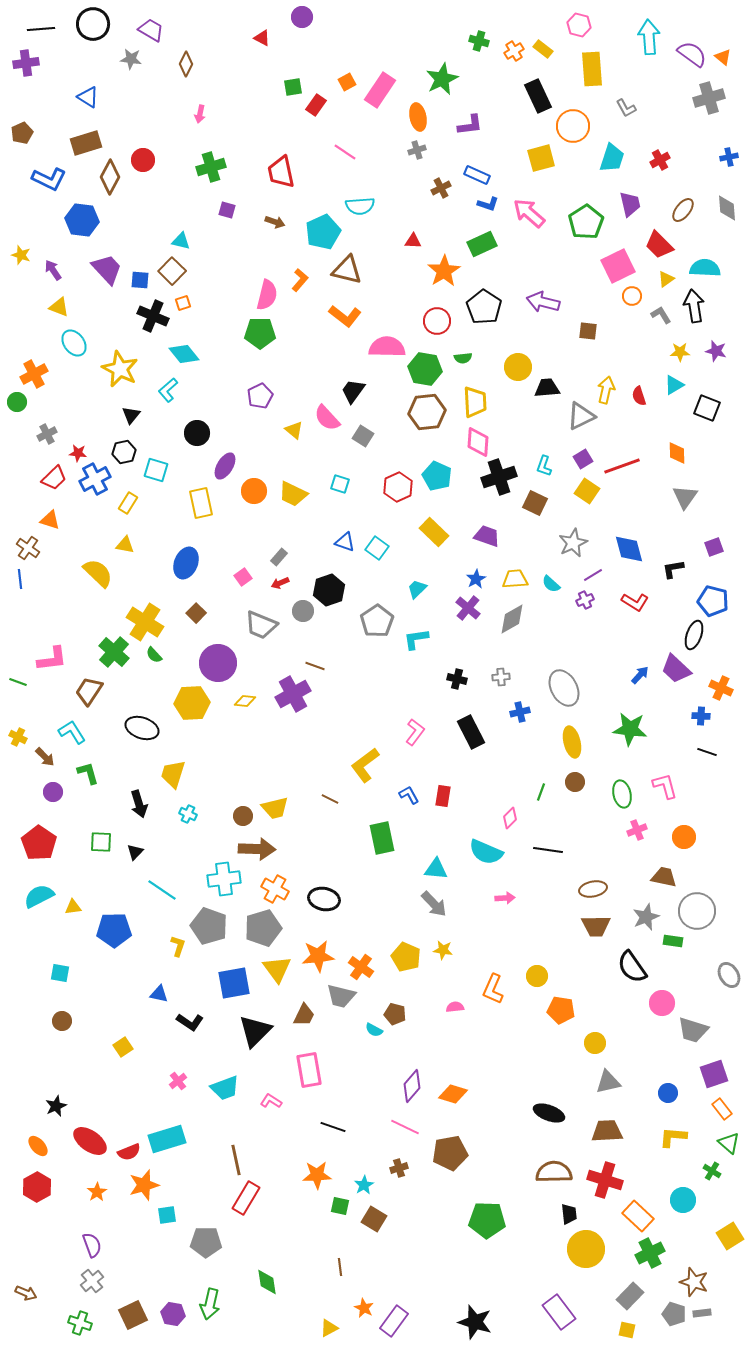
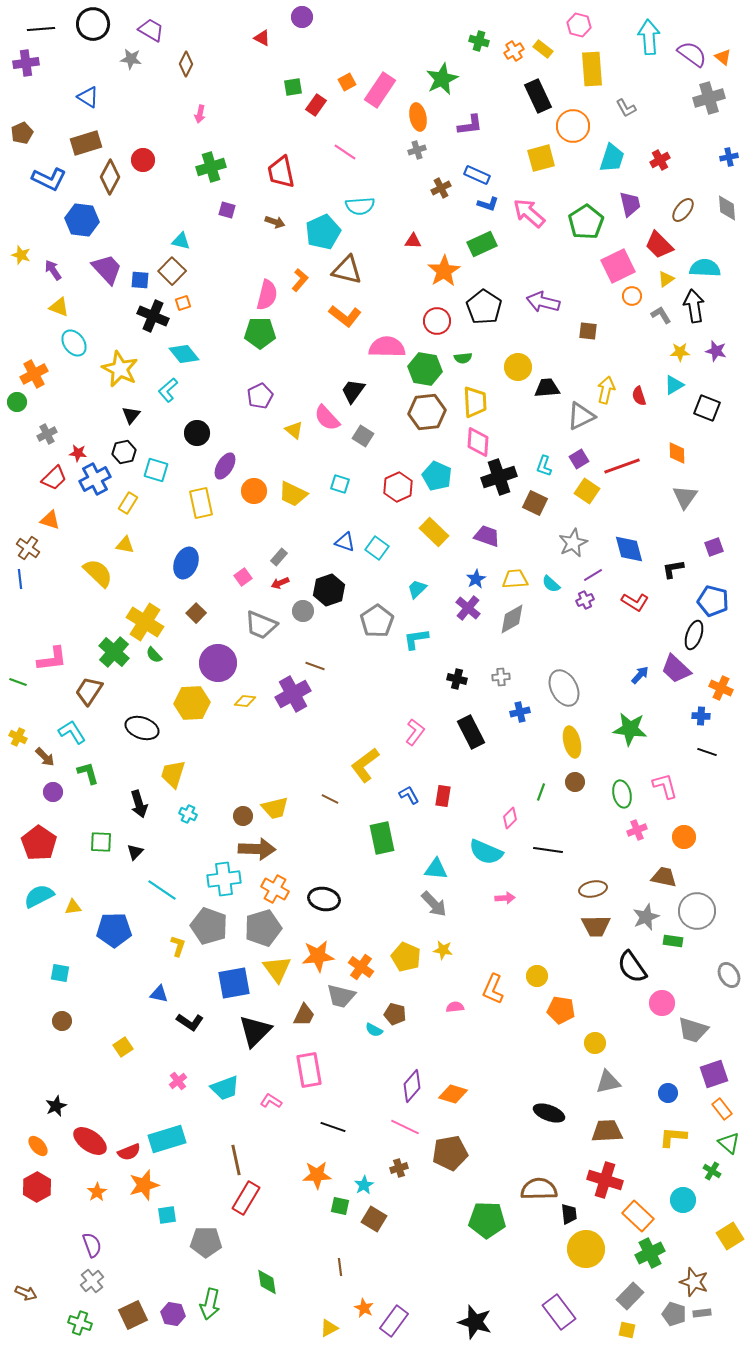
purple square at (583, 459): moved 4 px left
brown semicircle at (554, 1172): moved 15 px left, 17 px down
